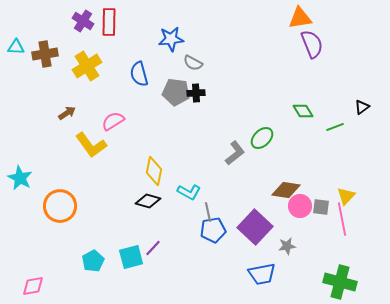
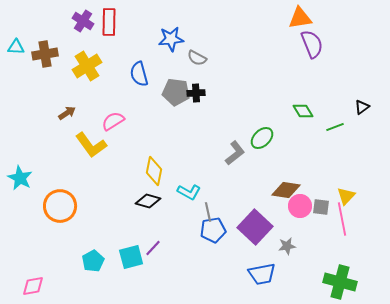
gray semicircle: moved 4 px right, 5 px up
